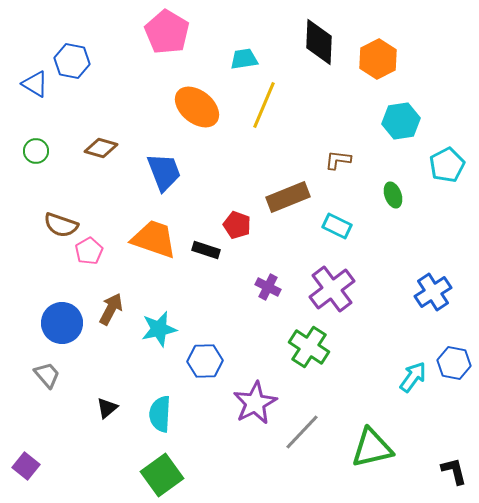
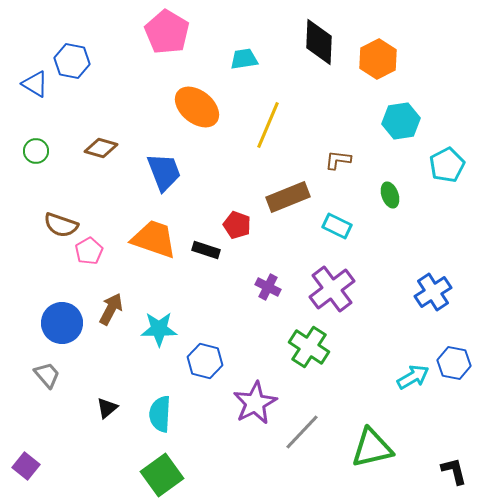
yellow line at (264, 105): moved 4 px right, 20 px down
green ellipse at (393, 195): moved 3 px left
cyan star at (159, 329): rotated 12 degrees clockwise
blue hexagon at (205, 361): rotated 16 degrees clockwise
cyan arrow at (413, 377): rotated 24 degrees clockwise
